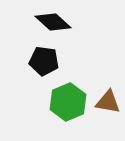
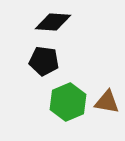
black diamond: rotated 39 degrees counterclockwise
brown triangle: moved 1 px left
